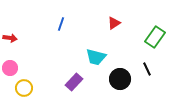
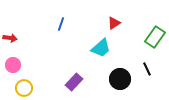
cyan trapezoid: moved 5 px right, 9 px up; rotated 55 degrees counterclockwise
pink circle: moved 3 px right, 3 px up
